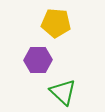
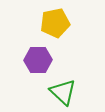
yellow pentagon: moved 1 px left; rotated 16 degrees counterclockwise
